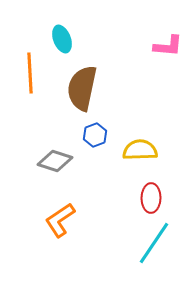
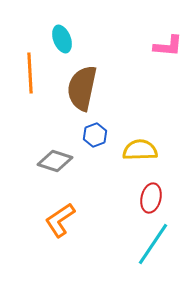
red ellipse: rotated 12 degrees clockwise
cyan line: moved 1 px left, 1 px down
